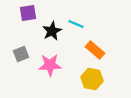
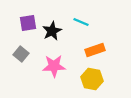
purple square: moved 10 px down
cyan line: moved 5 px right, 2 px up
orange rectangle: rotated 60 degrees counterclockwise
gray square: rotated 28 degrees counterclockwise
pink star: moved 4 px right, 1 px down
